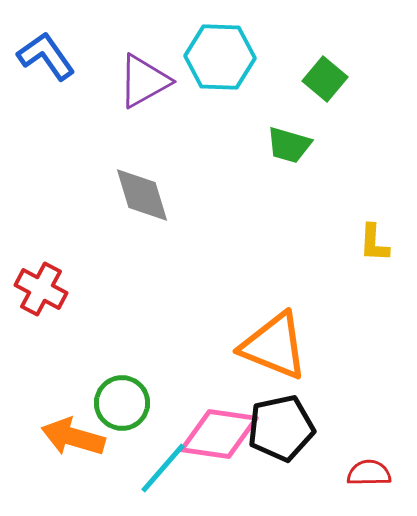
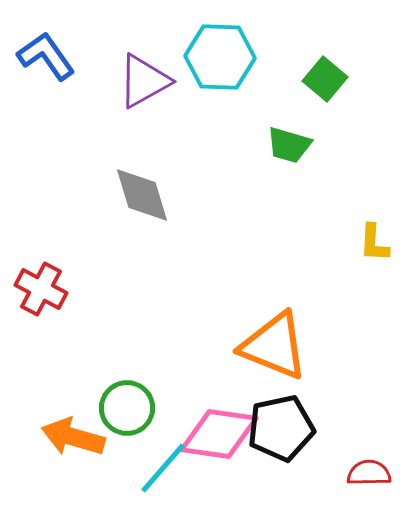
green circle: moved 5 px right, 5 px down
